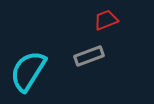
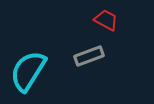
red trapezoid: rotated 50 degrees clockwise
